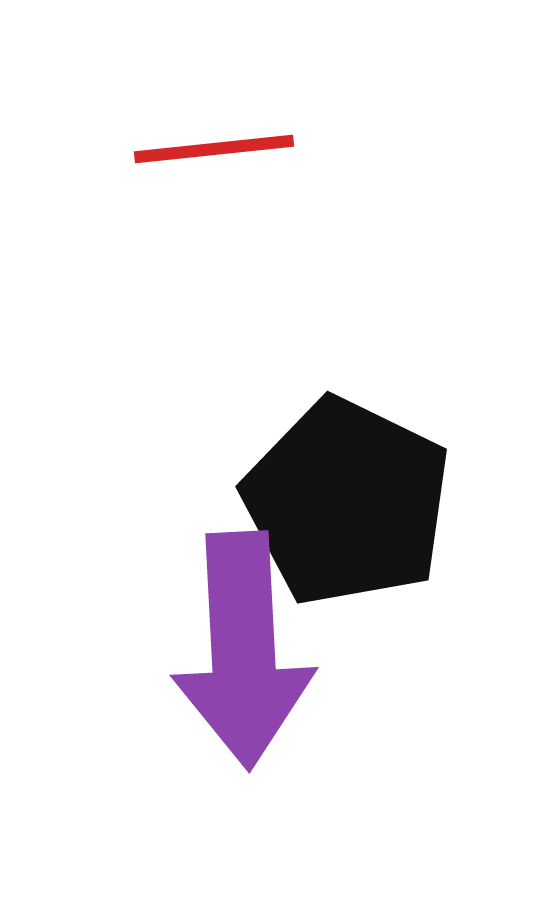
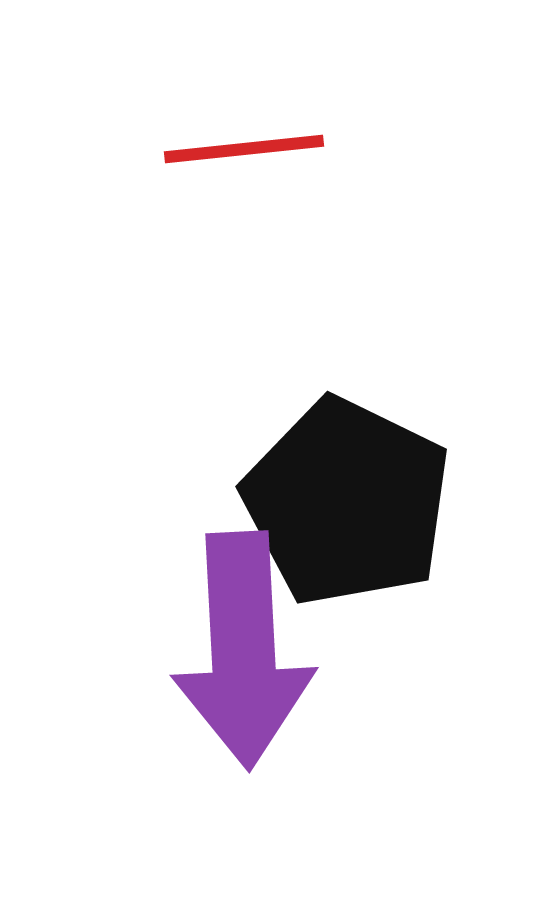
red line: moved 30 px right
